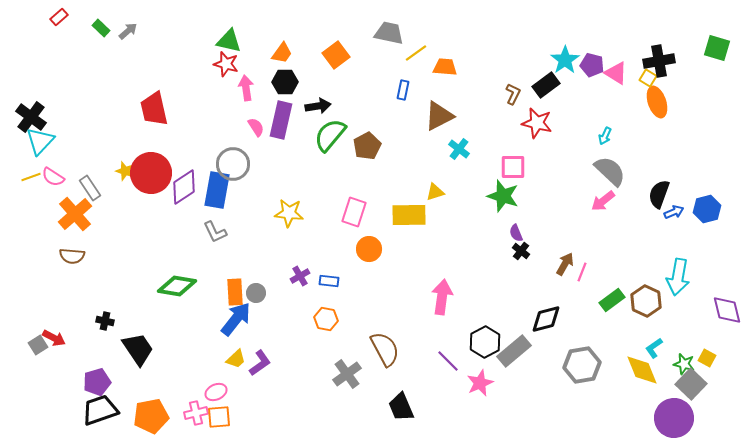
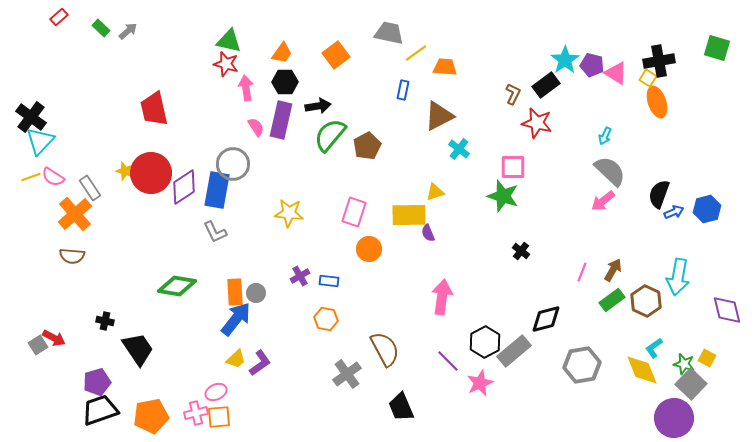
purple semicircle at (516, 233): moved 88 px left
brown arrow at (565, 264): moved 48 px right, 6 px down
